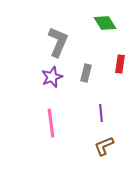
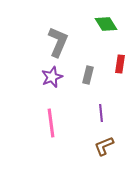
green diamond: moved 1 px right, 1 px down
gray rectangle: moved 2 px right, 2 px down
